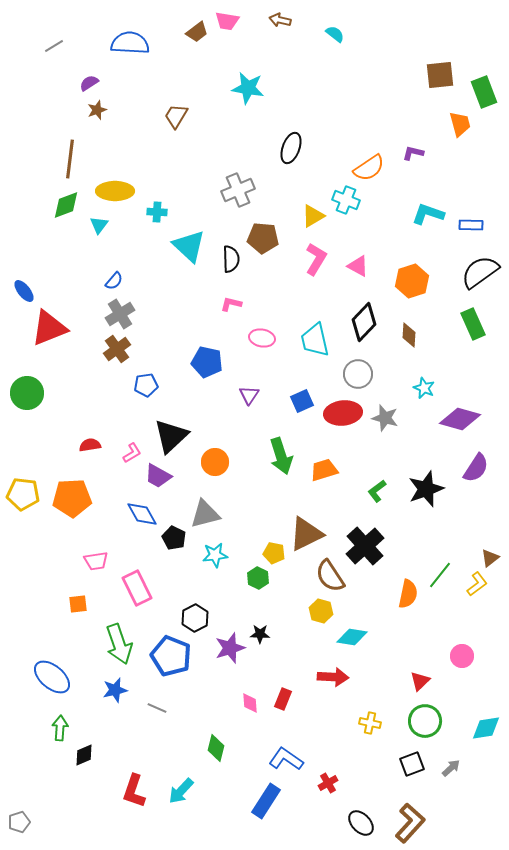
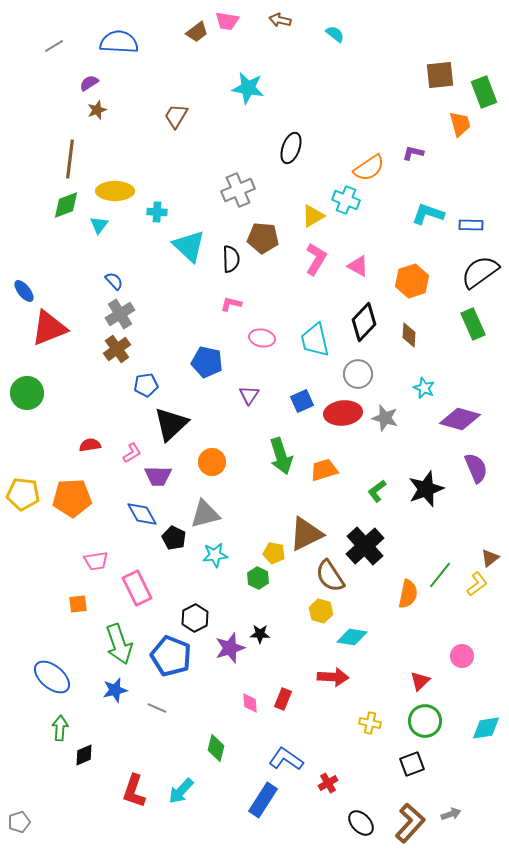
blue semicircle at (130, 43): moved 11 px left, 1 px up
blue semicircle at (114, 281): rotated 84 degrees counterclockwise
black triangle at (171, 436): moved 12 px up
orange circle at (215, 462): moved 3 px left
purple semicircle at (476, 468): rotated 56 degrees counterclockwise
purple trapezoid at (158, 476): rotated 28 degrees counterclockwise
gray arrow at (451, 768): moved 46 px down; rotated 24 degrees clockwise
blue rectangle at (266, 801): moved 3 px left, 1 px up
